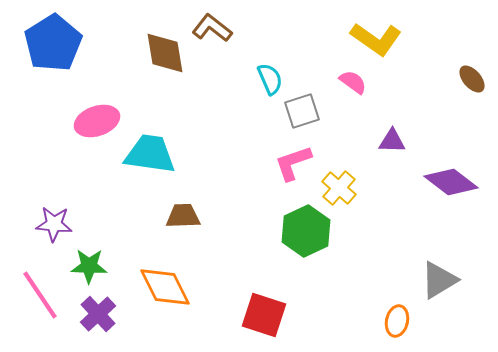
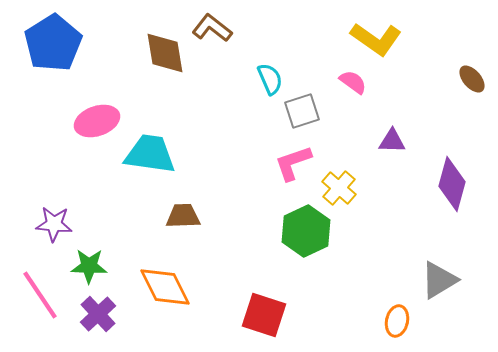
purple diamond: moved 1 px right, 2 px down; rotated 68 degrees clockwise
